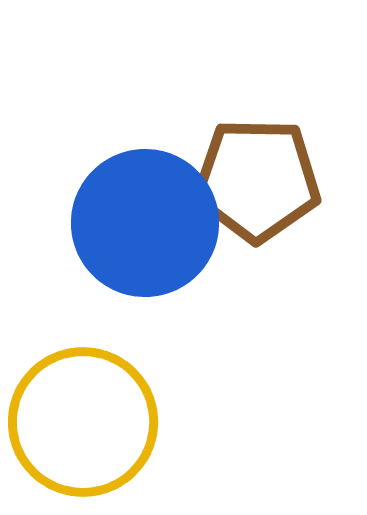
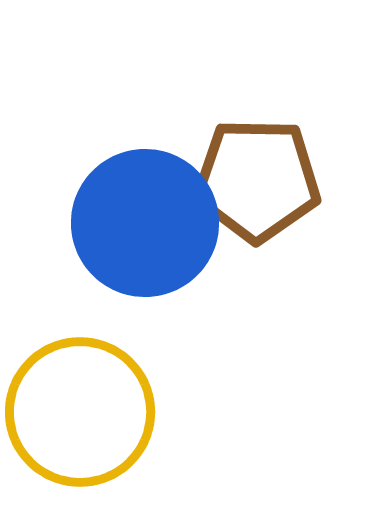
yellow circle: moved 3 px left, 10 px up
